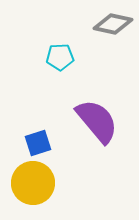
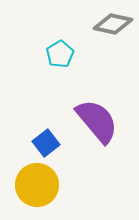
cyan pentagon: moved 3 px up; rotated 28 degrees counterclockwise
blue square: moved 8 px right; rotated 20 degrees counterclockwise
yellow circle: moved 4 px right, 2 px down
